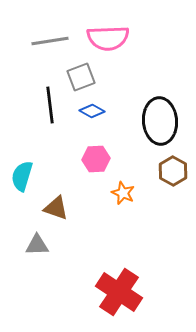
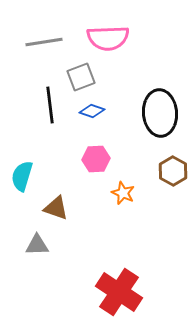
gray line: moved 6 px left, 1 px down
blue diamond: rotated 10 degrees counterclockwise
black ellipse: moved 8 px up
